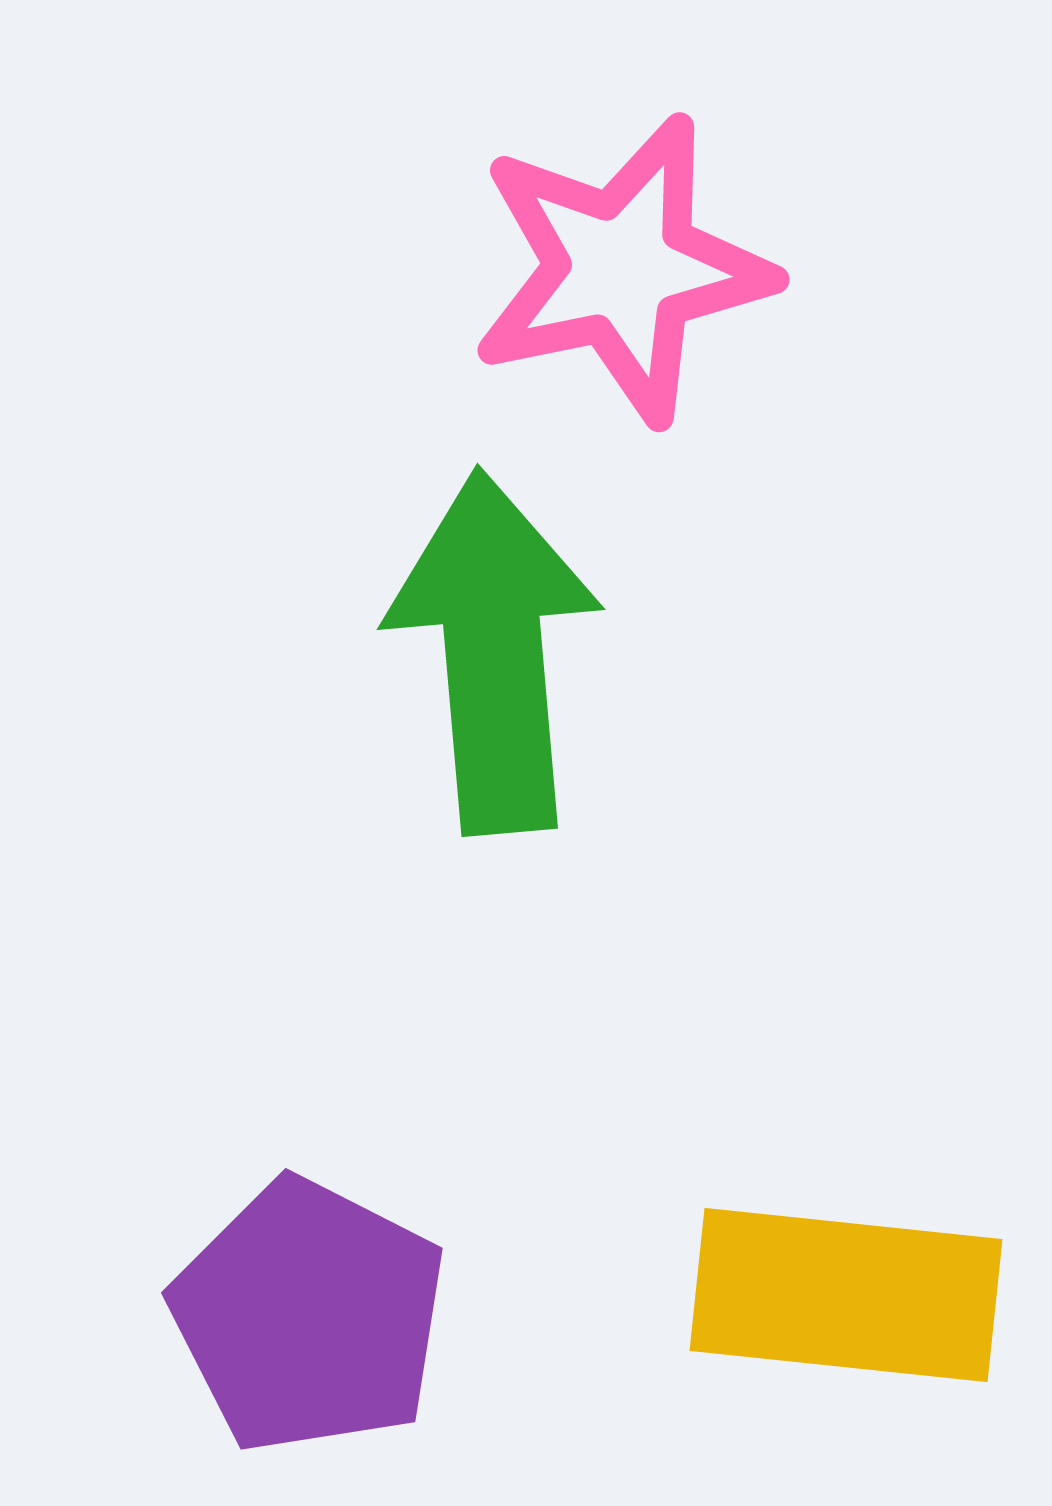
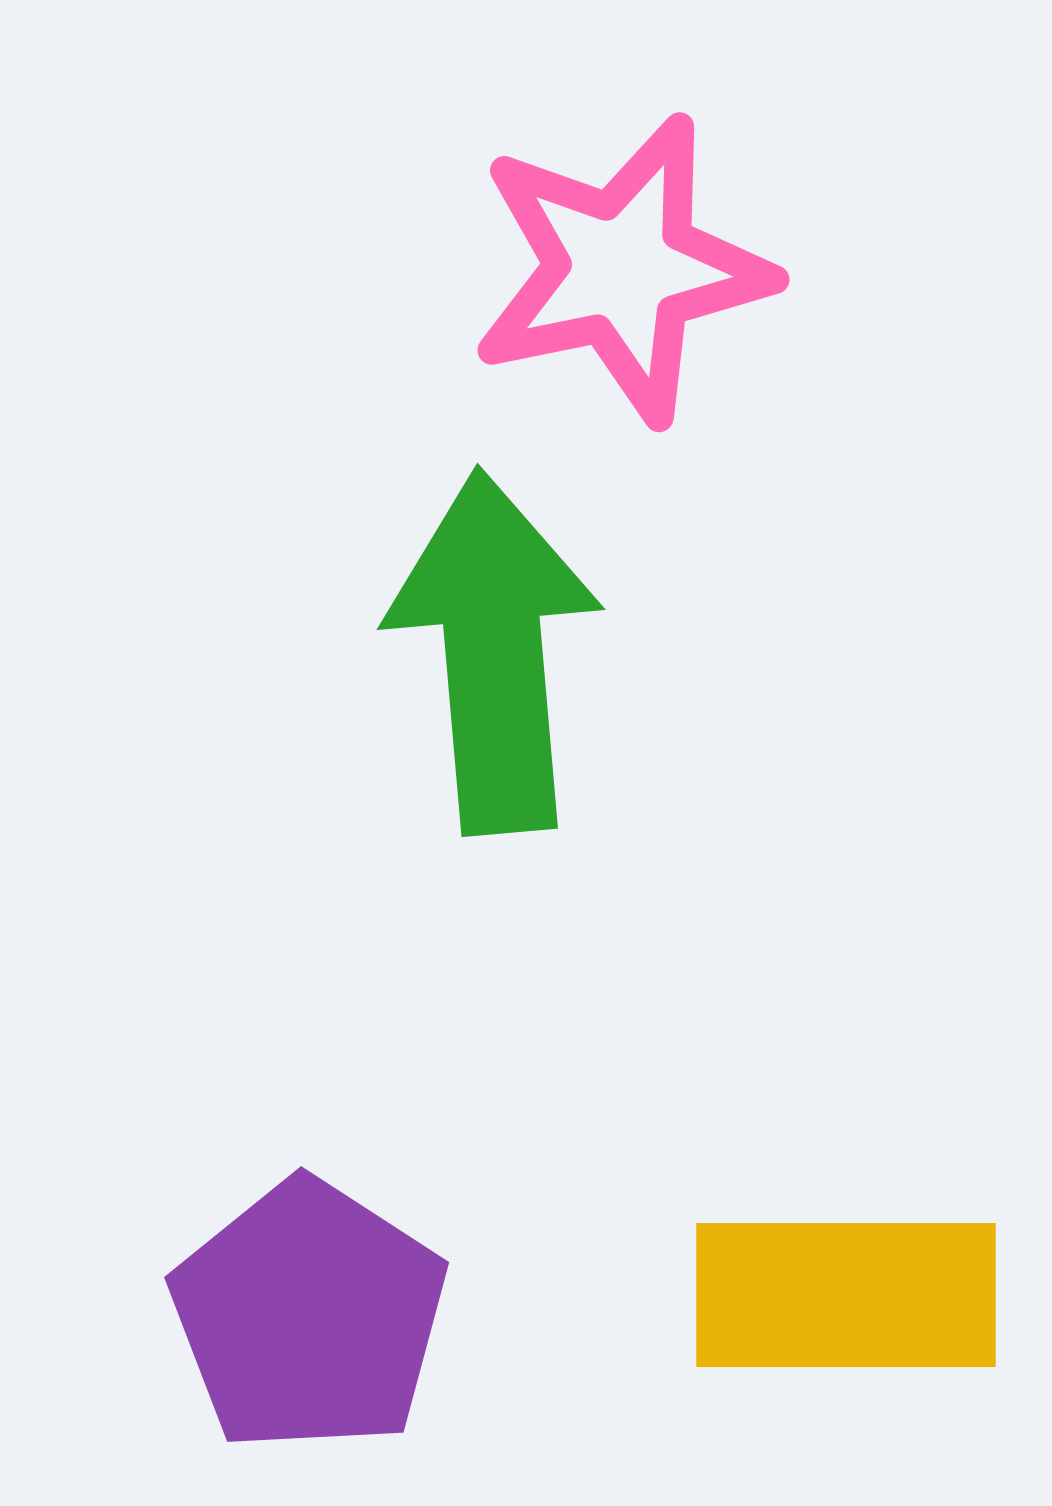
yellow rectangle: rotated 6 degrees counterclockwise
purple pentagon: rotated 6 degrees clockwise
